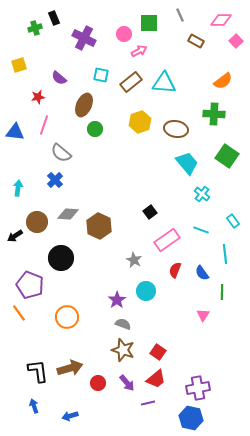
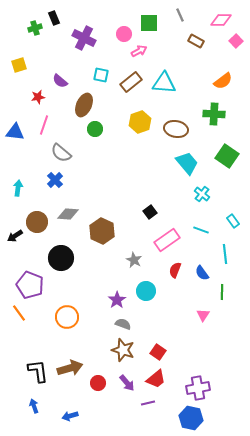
purple semicircle at (59, 78): moved 1 px right, 3 px down
brown hexagon at (99, 226): moved 3 px right, 5 px down
